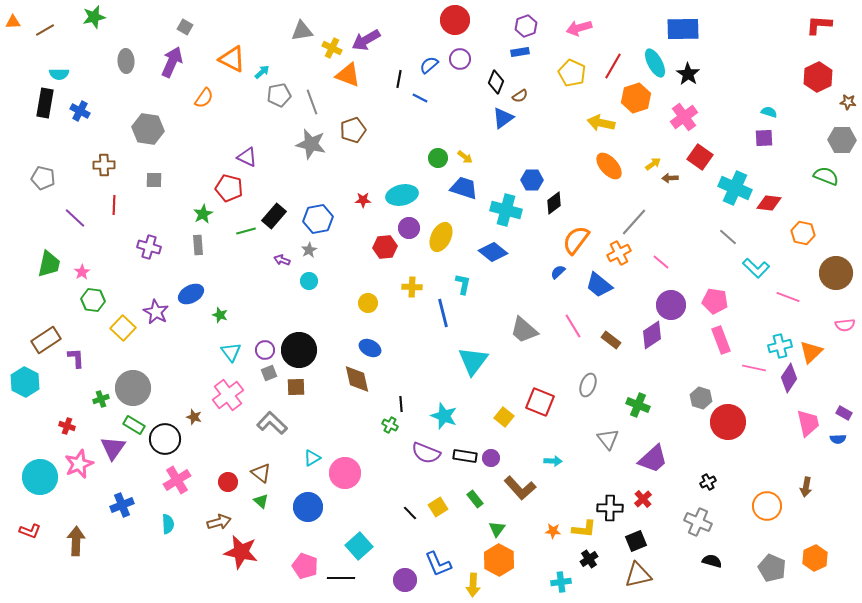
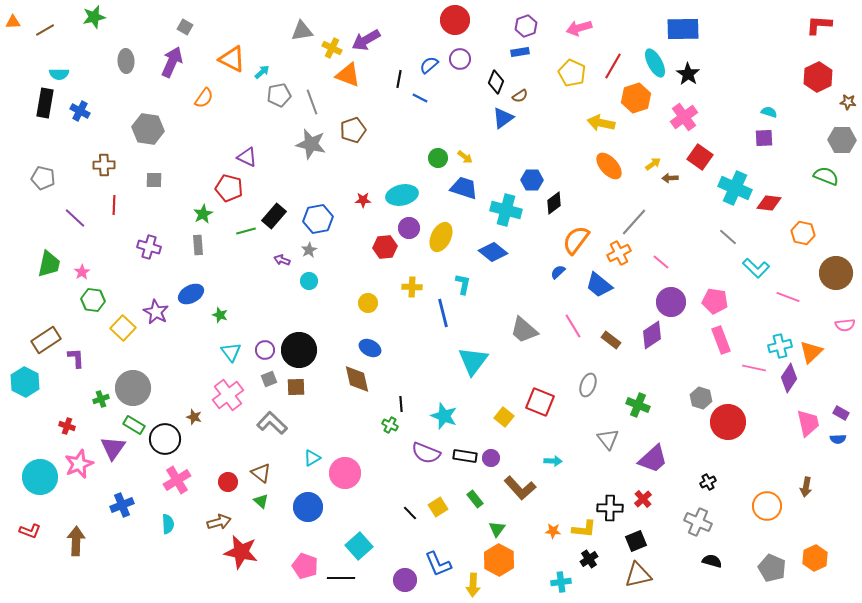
purple circle at (671, 305): moved 3 px up
gray square at (269, 373): moved 6 px down
purple rectangle at (844, 413): moved 3 px left
